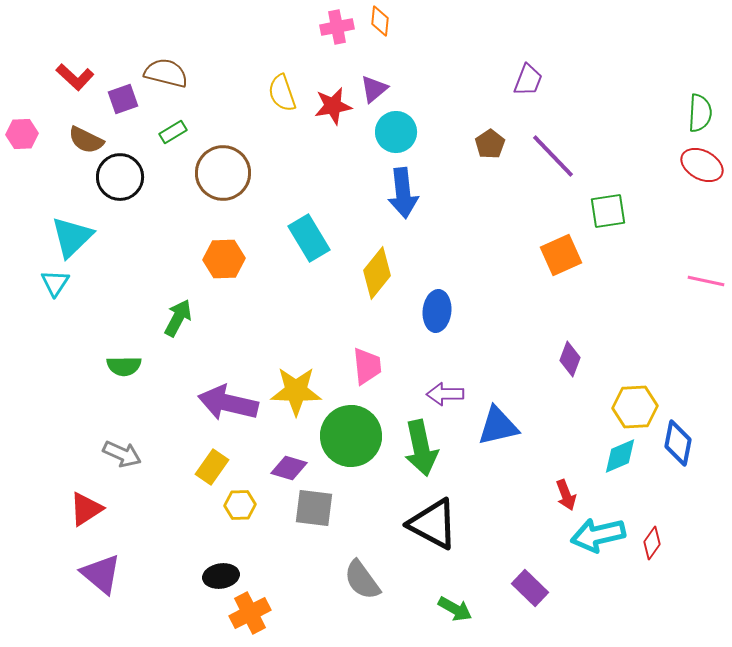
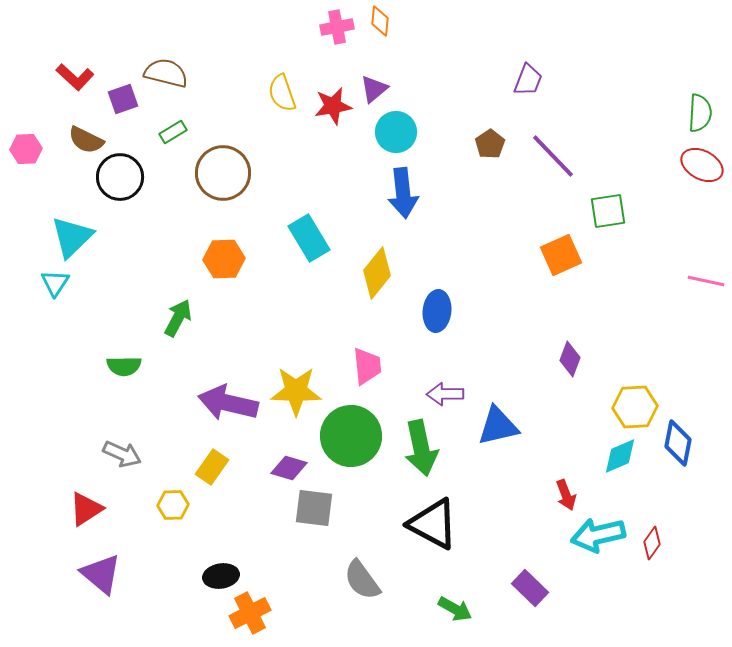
pink hexagon at (22, 134): moved 4 px right, 15 px down
yellow hexagon at (240, 505): moved 67 px left
